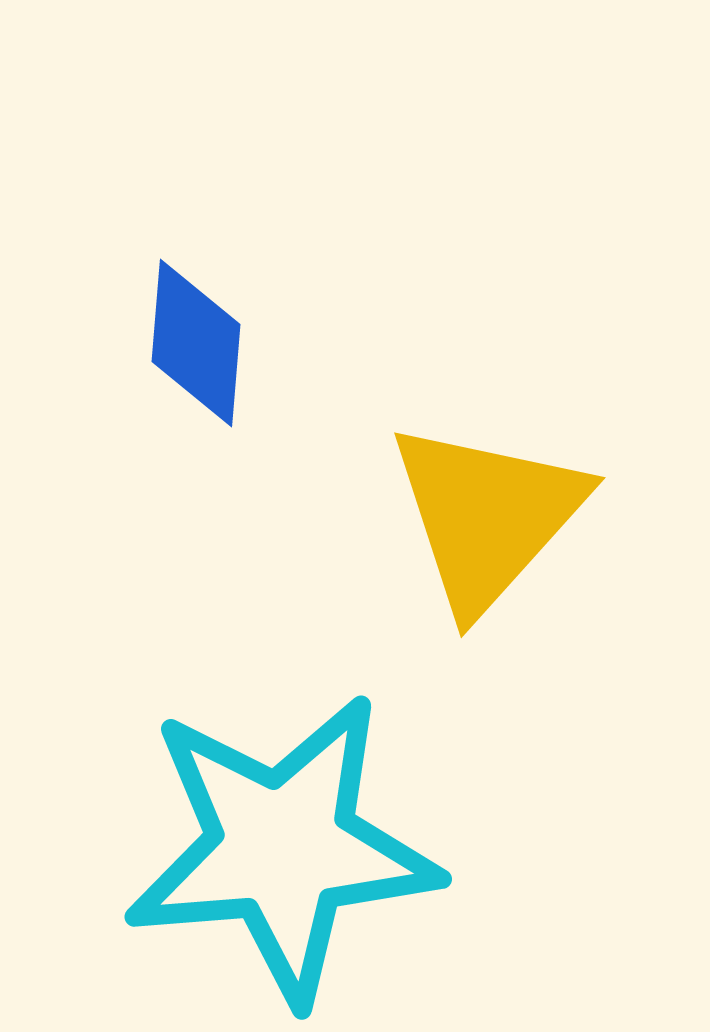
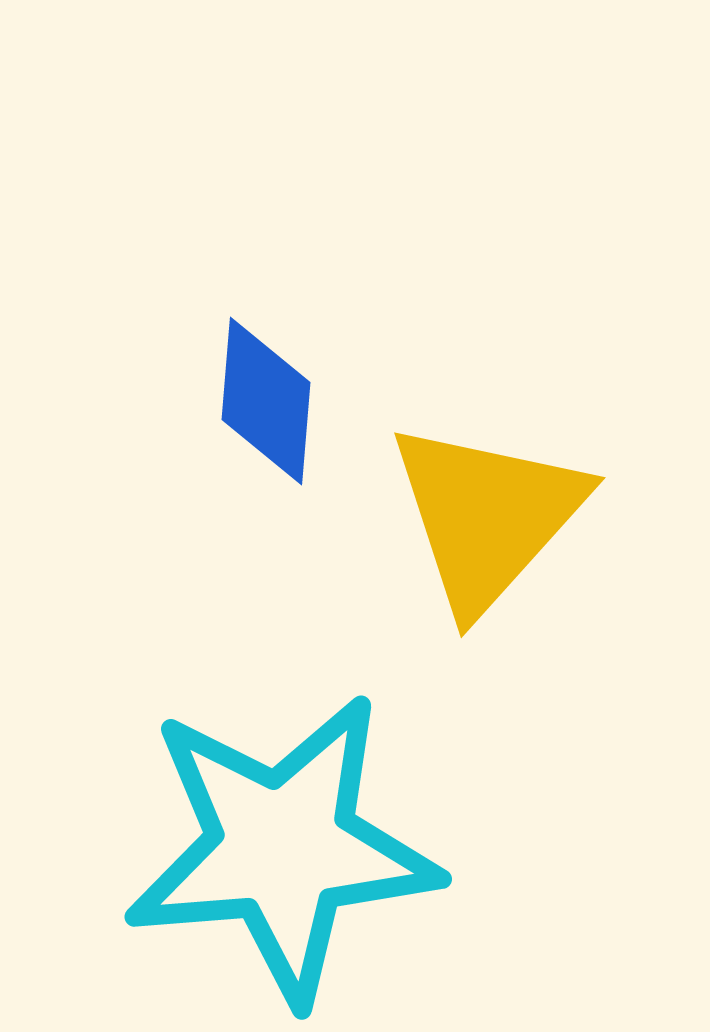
blue diamond: moved 70 px right, 58 px down
